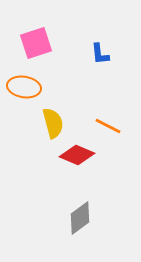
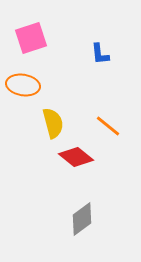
pink square: moved 5 px left, 5 px up
orange ellipse: moved 1 px left, 2 px up
orange line: rotated 12 degrees clockwise
red diamond: moved 1 px left, 2 px down; rotated 16 degrees clockwise
gray diamond: moved 2 px right, 1 px down
